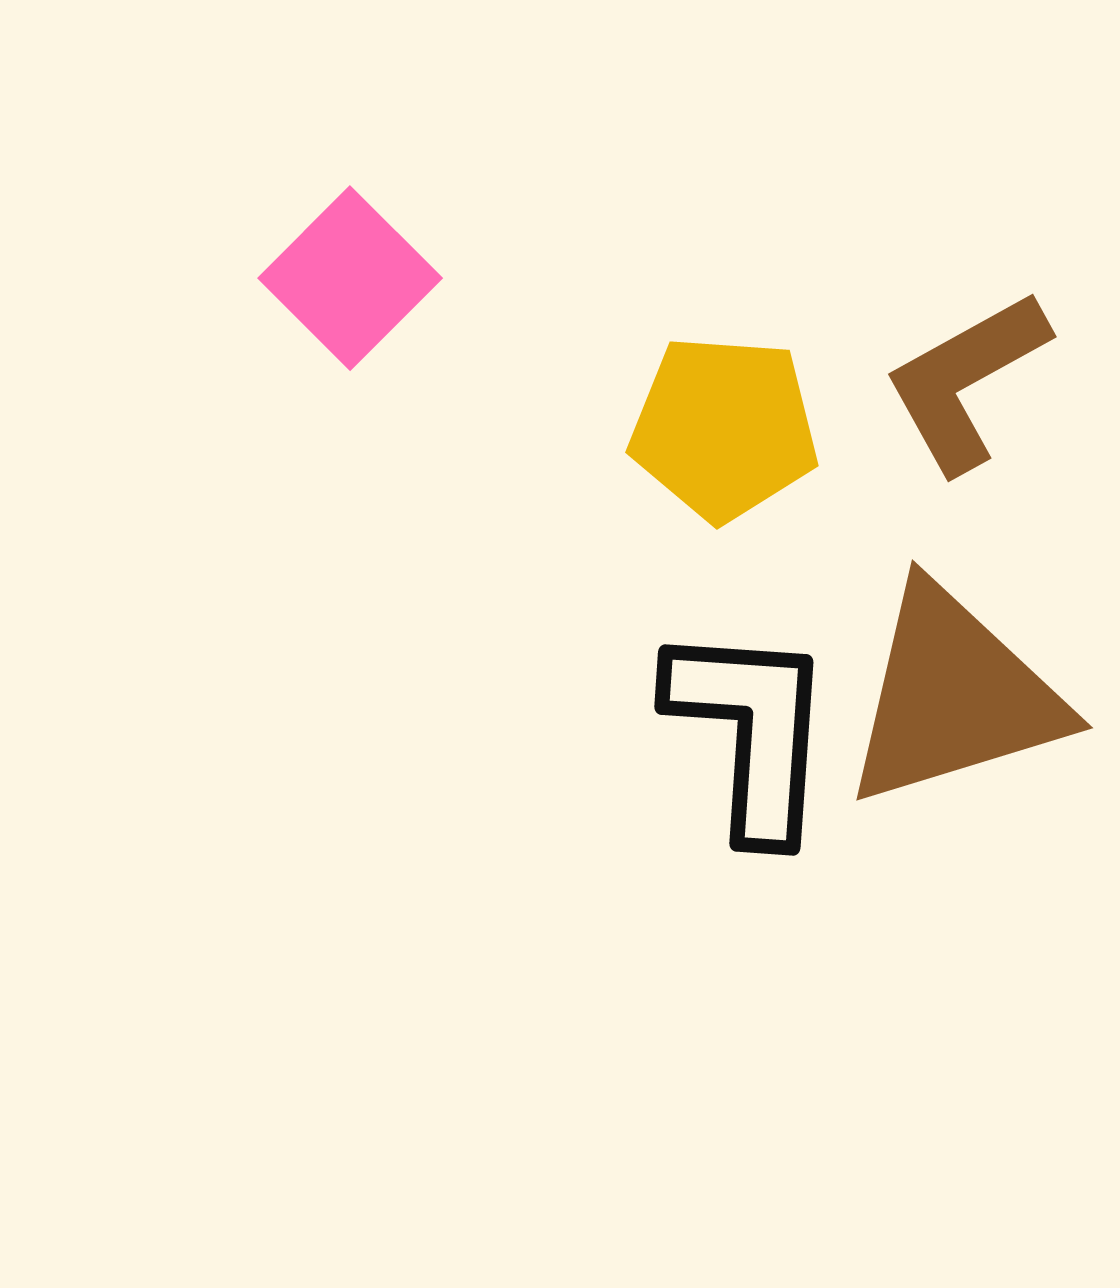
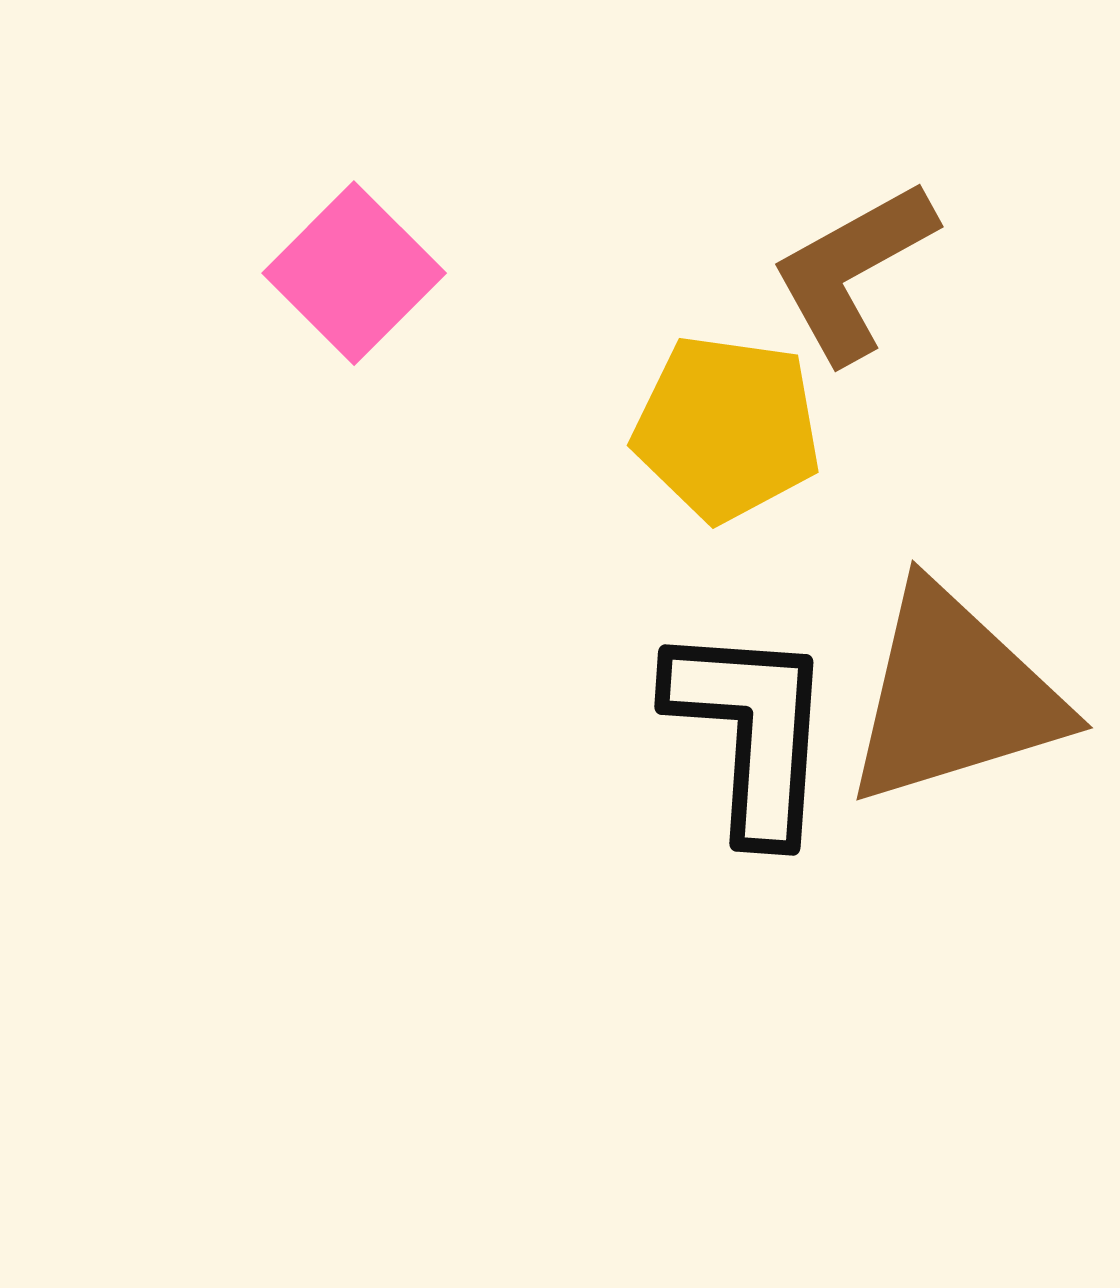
pink square: moved 4 px right, 5 px up
brown L-shape: moved 113 px left, 110 px up
yellow pentagon: moved 3 px right; rotated 4 degrees clockwise
